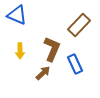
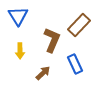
blue triangle: moved 1 px right, 1 px down; rotated 35 degrees clockwise
brown L-shape: moved 9 px up
